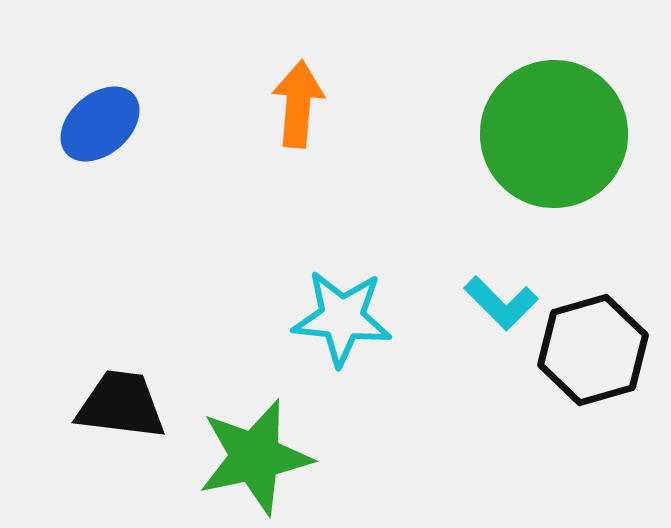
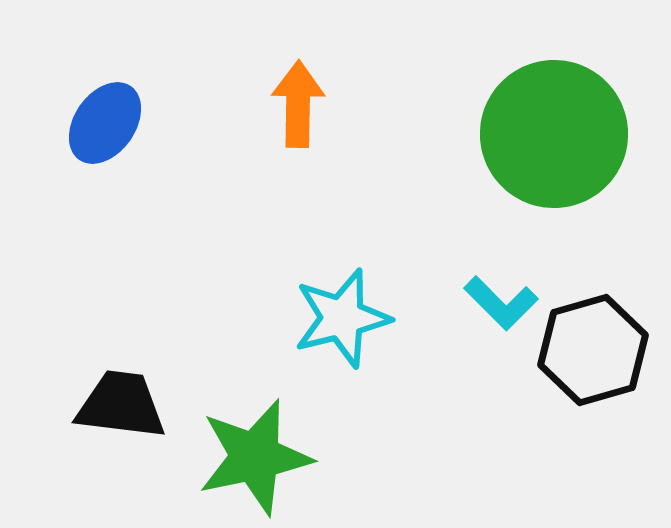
orange arrow: rotated 4 degrees counterclockwise
blue ellipse: moved 5 px right, 1 px up; rotated 14 degrees counterclockwise
cyan star: rotated 20 degrees counterclockwise
